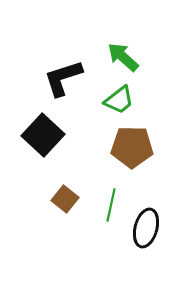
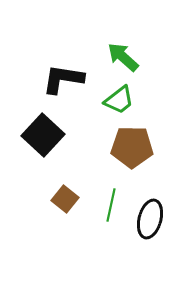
black L-shape: moved 1 px down; rotated 27 degrees clockwise
black ellipse: moved 4 px right, 9 px up
